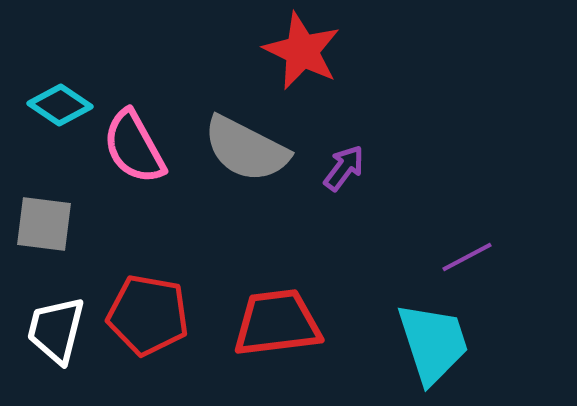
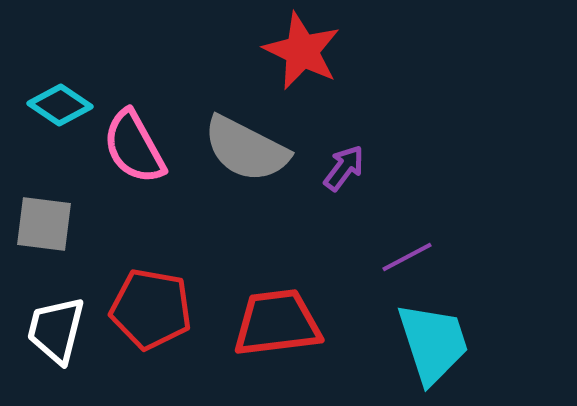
purple line: moved 60 px left
red pentagon: moved 3 px right, 6 px up
